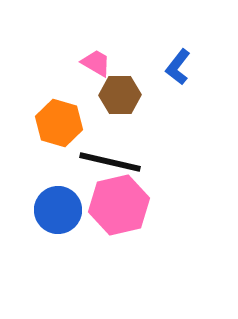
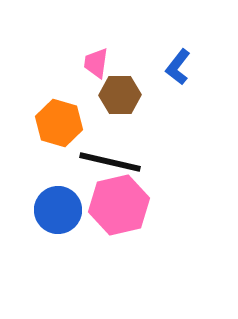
pink trapezoid: rotated 112 degrees counterclockwise
